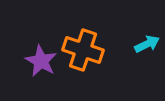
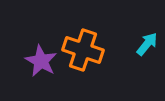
cyan arrow: rotated 25 degrees counterclockwise
